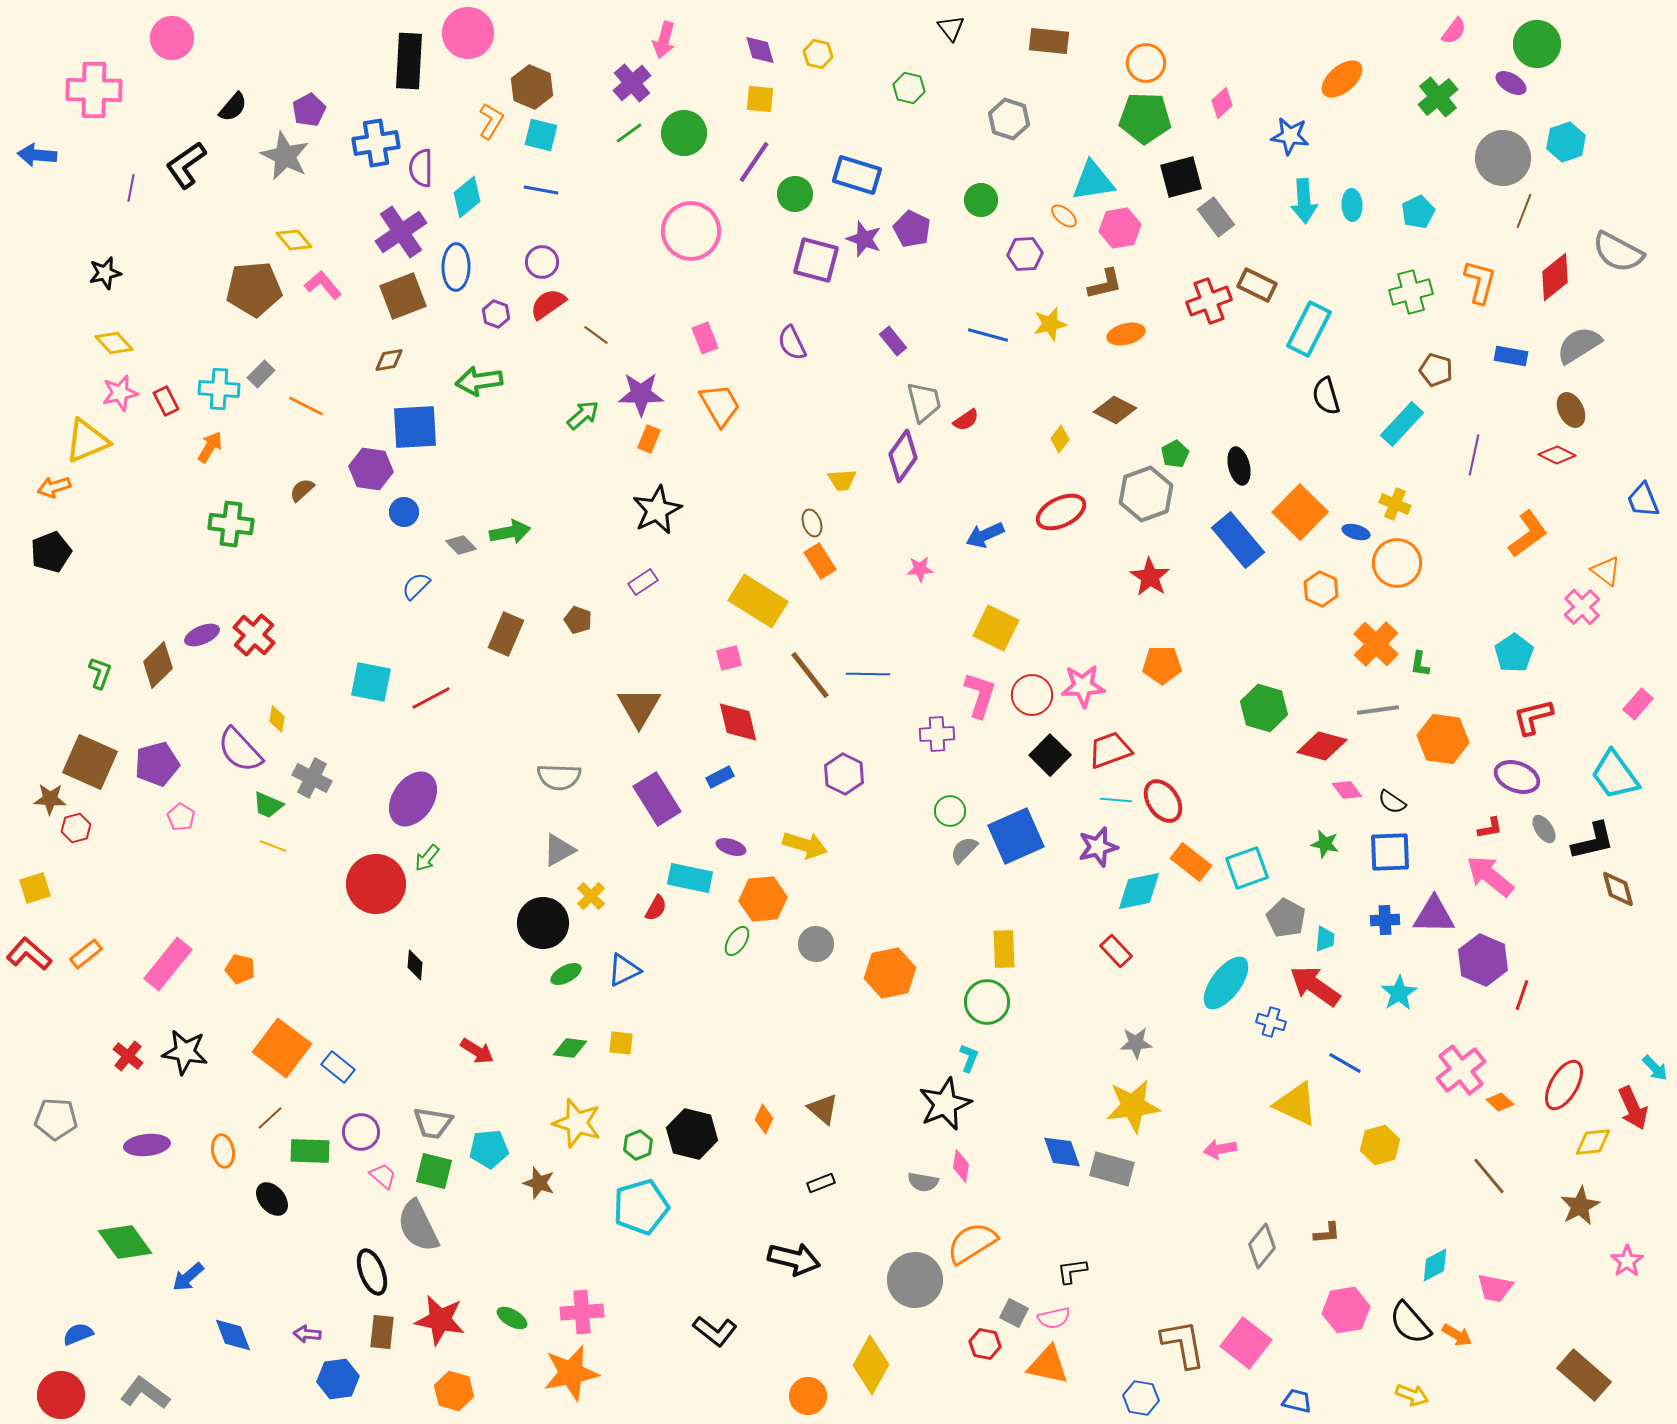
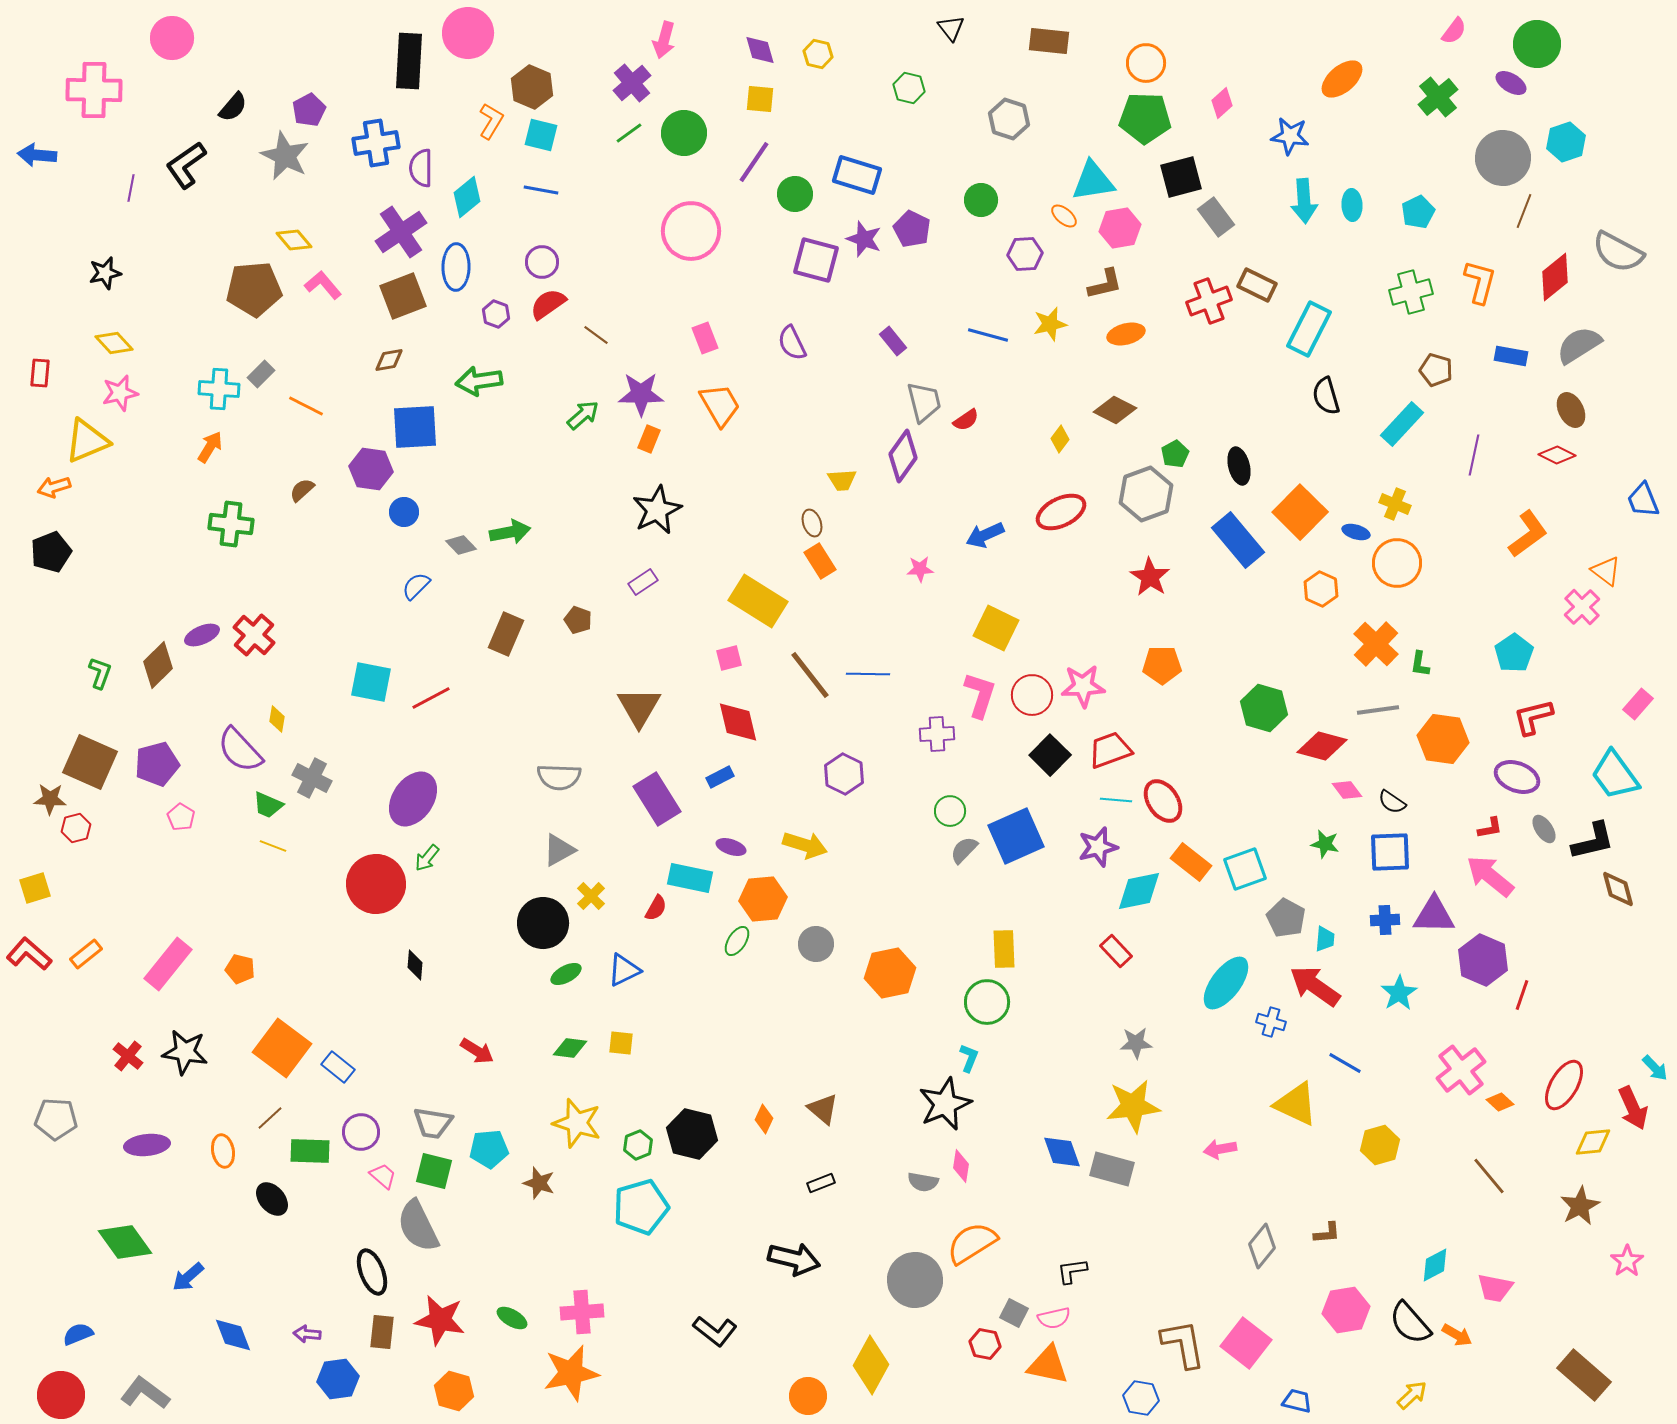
red rectangle at (166, 401): moved 126 px left, 28 px up; rotated 32 degrees clockwise
cyan square at (1247, 868): moved 2 px left, 1 px down
yellow arrow at (1412, 1395): rotated 64 degrees counterclockwise
